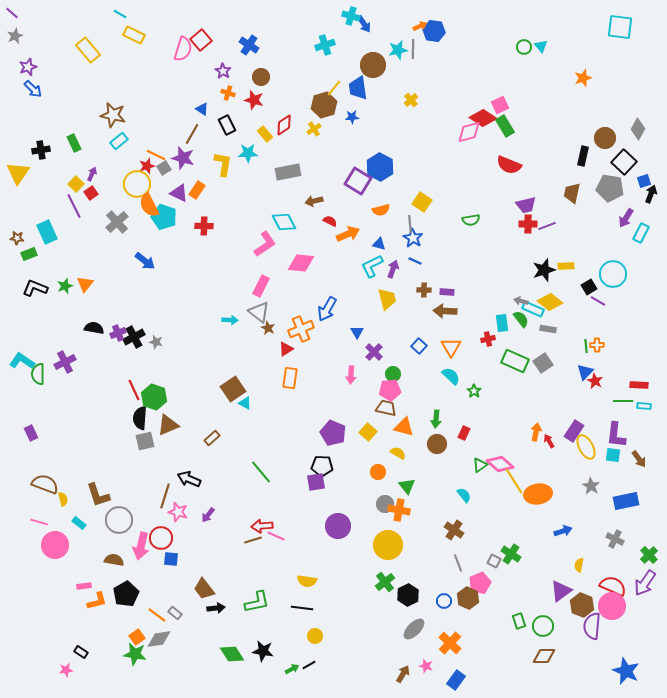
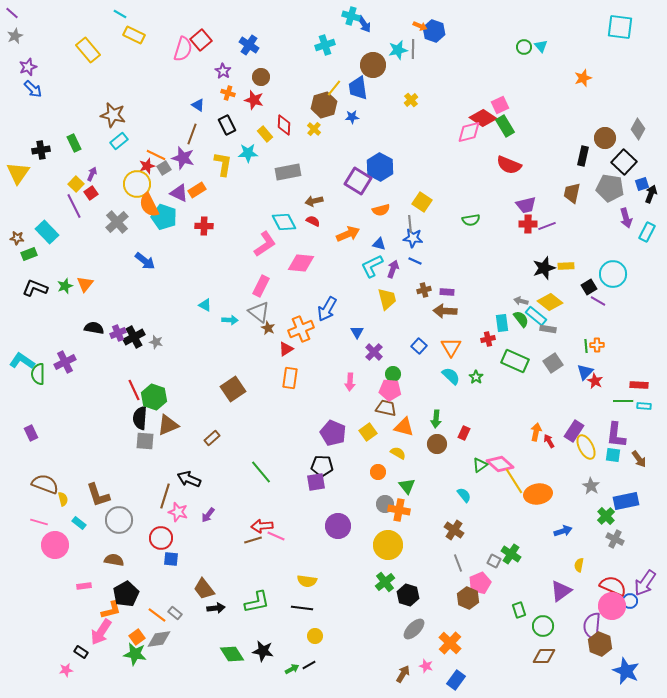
orange arrow at (420, 26): rotated 48 degrees clockwise
blue hexagon at (434, 31): rotated 10 degrees clockwise
blue triangle at (202, 109): moved 4 px left, 4 px up
red diamond at (284, 125): rotated 55 degrees counterclockwise
yellow cross at (314, 129): rotated 16 degrees counterclockwise
brown line at (192, 134): rotated 10 degrees counterclockwise
blue square at (644, 181): moved 2 px left, 3 px down
orange rectangle at (197, 190): rotated 24 degrees clockwise
purple arrow at (626, 218): rotated 48 degrees counterclockwise
red semicircle at (330, 221): moved 17 px left
cyan rectangle at (47, 232): rotated 20 degrees counterclockwise
cyan rectangle at (641, 233): moved 6 px right, 1 px up
blue star at (413, 238): rotated 24 degrees counterclockwise
black star at (544, 270): moved 2 px up
brown cross at (424, 290): rotated 16 degrees counterclockwise
cyan rectangle at (533, 309): moved 3 px right, 7 px down; rotated 15 degrees clockwise
gray square at (543, 363): moved 10 px right
pink arrow at (351, 375): moved 1 px left, 7 px down
pink pentagon at (390, 390): rotated 10 degrees clockwise
green star at (474, 391): moved 2 px right, 14 px up
cyan triangle at (245, 403): moved 40 px left, 98 px up
yellow square at (368, 432): rotated 12 degrees clockwise
gray square at (145, 441): rotated 18 degrees clockwise
pink arrow at (141, 546): moved 40 px left, 86 px down; rotated 20 degrees clockwise
green cross at (649, 555): moved 43 px left, 39 px up
black hexagon at (408, 595): rotated 15 degrees counterclockwise
orange L-shape at (97, 601): moved 14 px right, 9 px down
blue circle at (444, 601): moved 186 px right
brown hexagon at (582, 605): moved 18 px right, 39 px down
green rectangle at (519, 621): moved 11 px up
